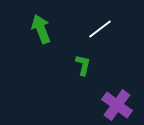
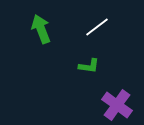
white line: moved 3 px left, 2 px up
green L-shape: moved 6 px right, 1 px down; rotated 85 degrees clockwise
